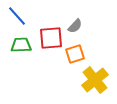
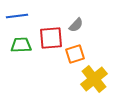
blue line: rotated 55 degrees counterclockwise
gray semicircle: moved 1 px right, 1 px up
yellow cross: moved 1 px left, 1 px up
